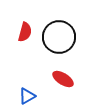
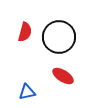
red ellipse: moved 3 px up
blue triangle: moved 4 px up; rotated 18 degrees clockwise
